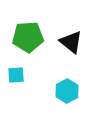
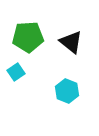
cyan square: moved 3 px up; rotated 30 degrees counterclockwise
cyan hexagon: rotated 10 degrees counterclockwise
